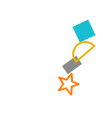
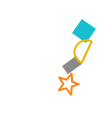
cyan square: rotated 30 degrees counterclockwise
yellow semicircle: rotated 25 degrees counterclockwise
